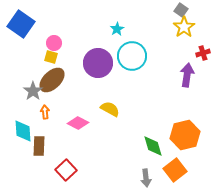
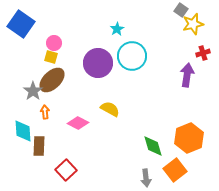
yellow star: moved 9 px right, 3 px up; rotated 20 degrees clockwise
orange hexagon: moved 4 px right, 3 px down; rotated 8 degrees counterclockwise
